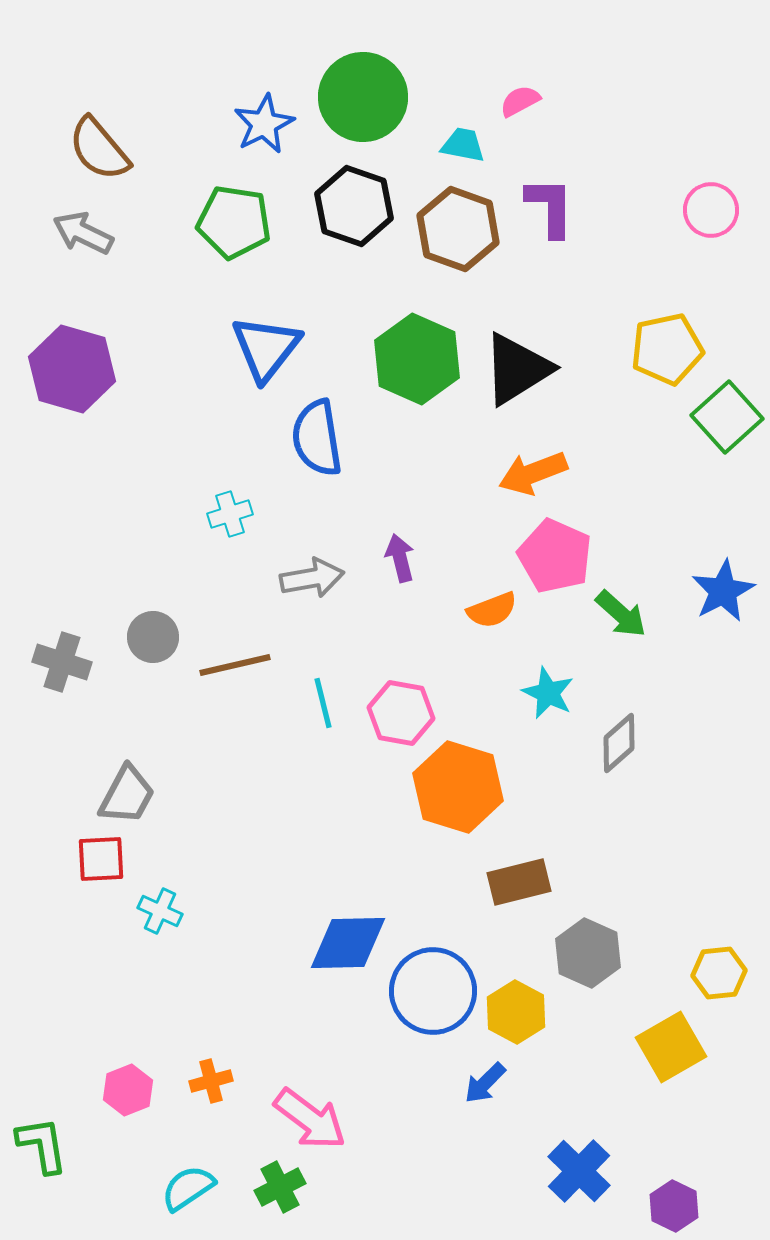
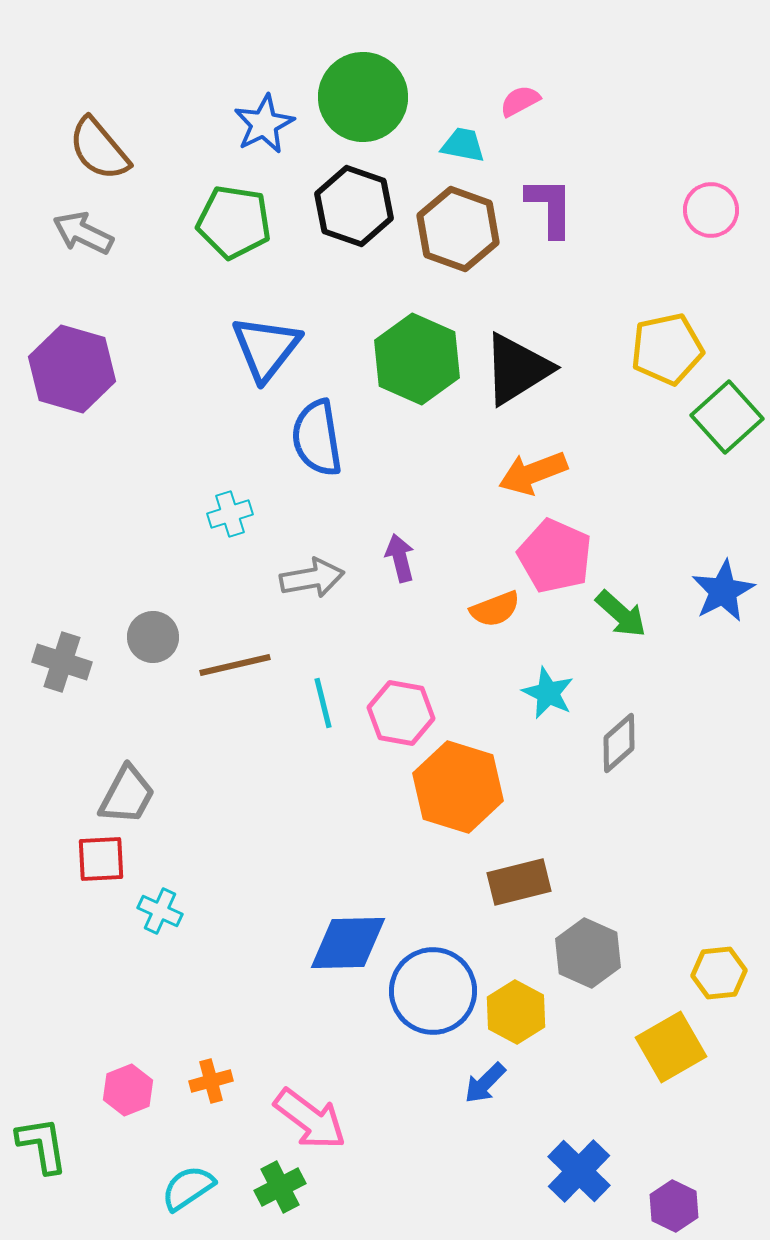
orange semicircle at (492, 610): moved 3 px right, 1 px up
